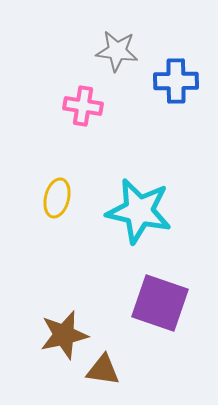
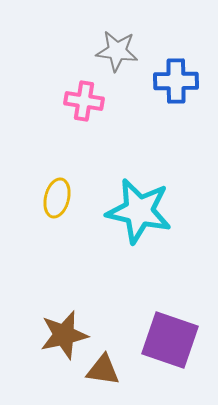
pink cross: moved 1 px right, 5 px up
purple square: moved 10 px right, 37 px down
